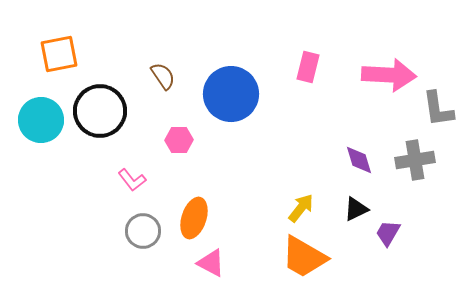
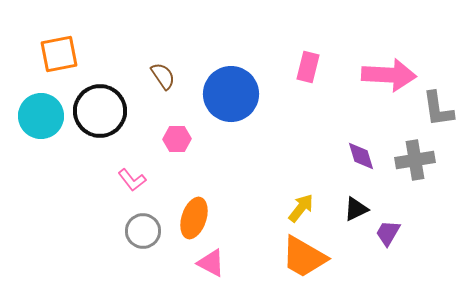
cyan circle: moved 4 px up
pink hexagon: moved 2 px left, 1 px up
purple diamond: moved 2 px right, 4 px up
